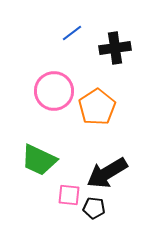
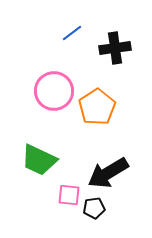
black arrow: moved 1 px right
black pentagon: rotated 15 degrees counterclockwise
